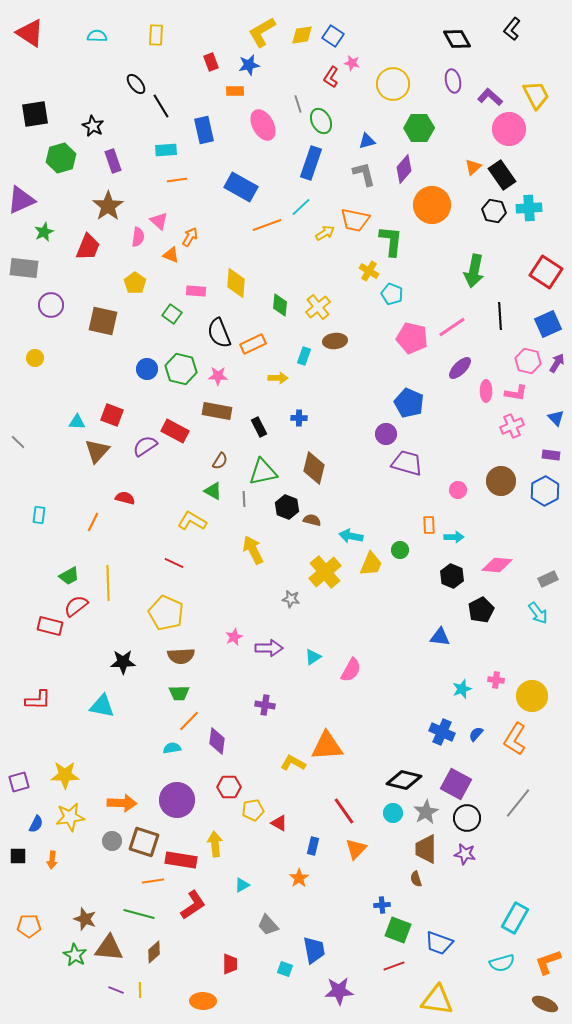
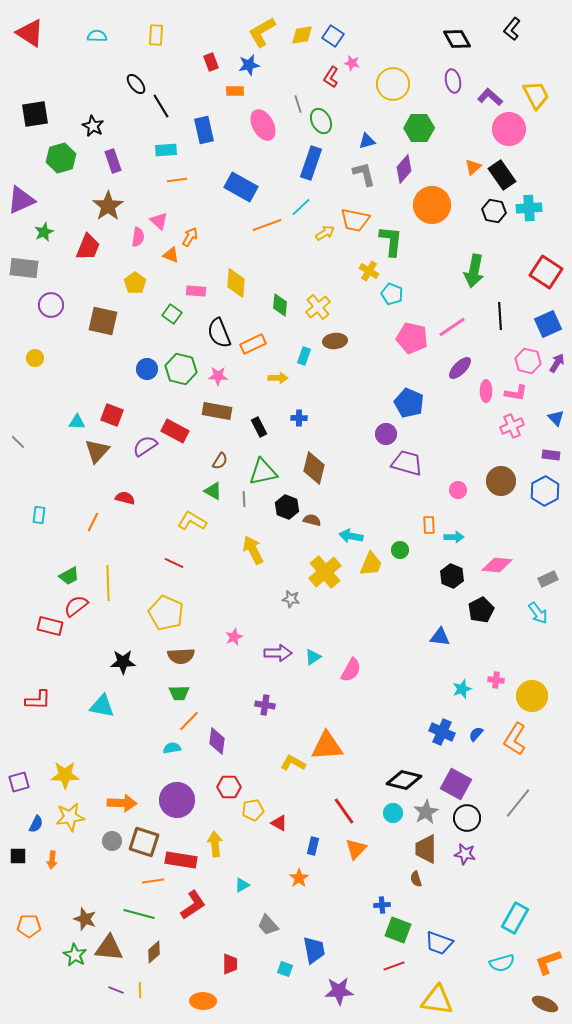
purple arrow at (269, 648): moved 9 px right, 5 px down
